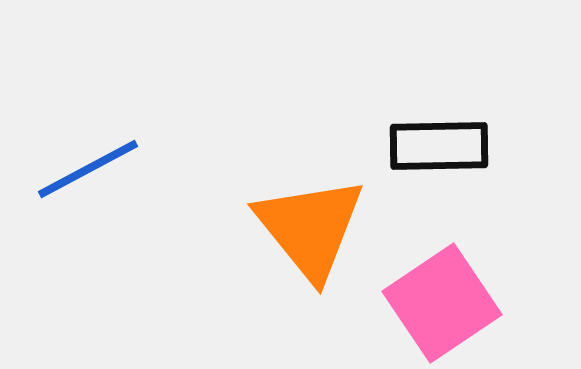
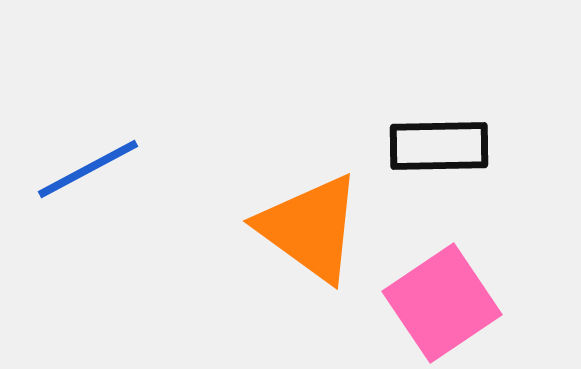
orange triangle: rotated 15 degrees counterclockwise
